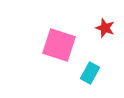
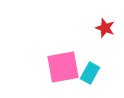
pink square: moved 4 px right, 22 px down; rotated 28 degrees counterclockwise
